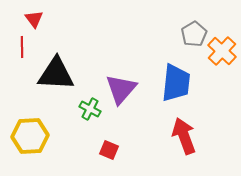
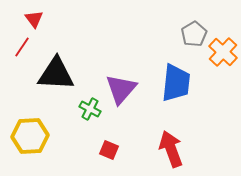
red line: rotated 35 degrees clockwise
orange cross: moved 1 px right, 1 px down
red arrow: moved 13 px left, 13 px down
